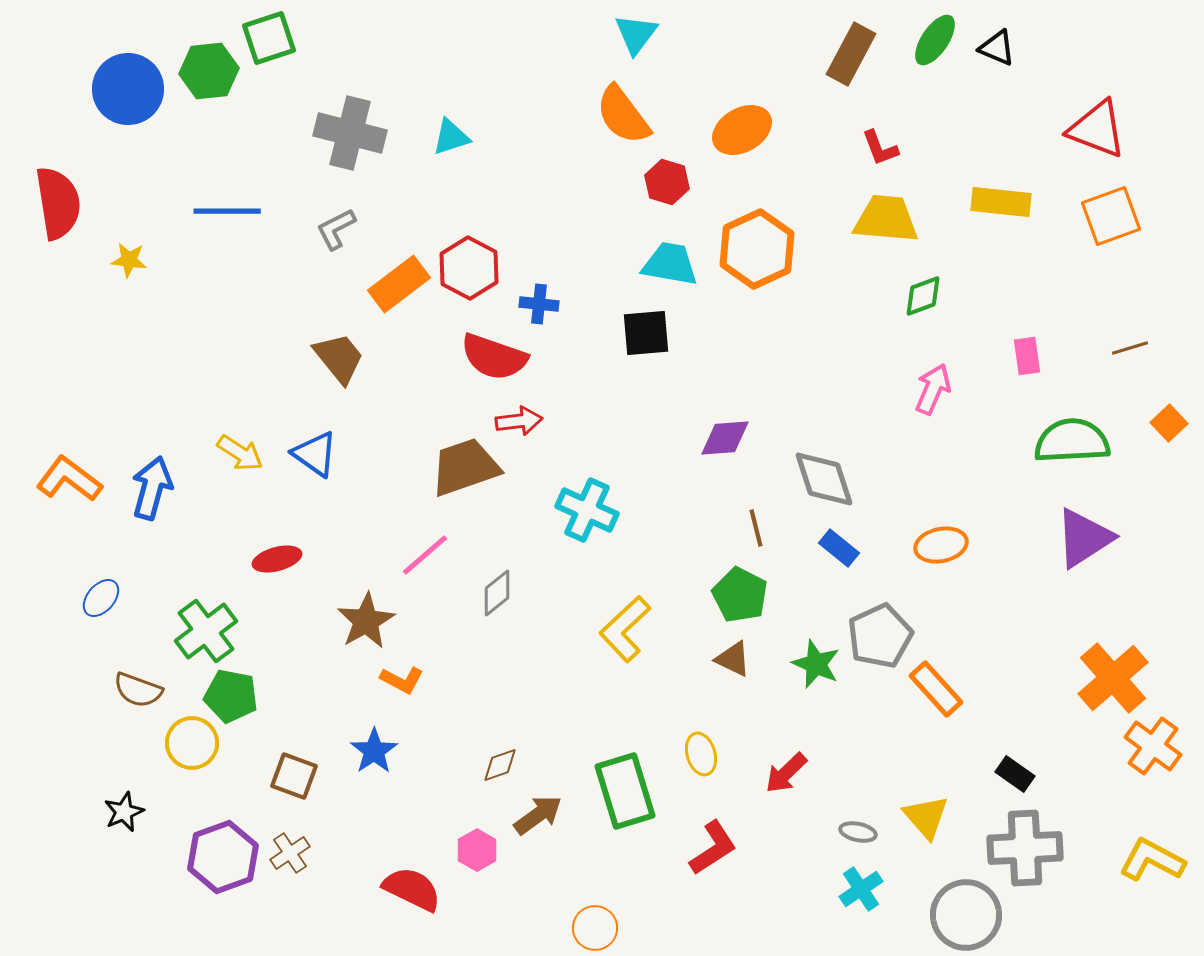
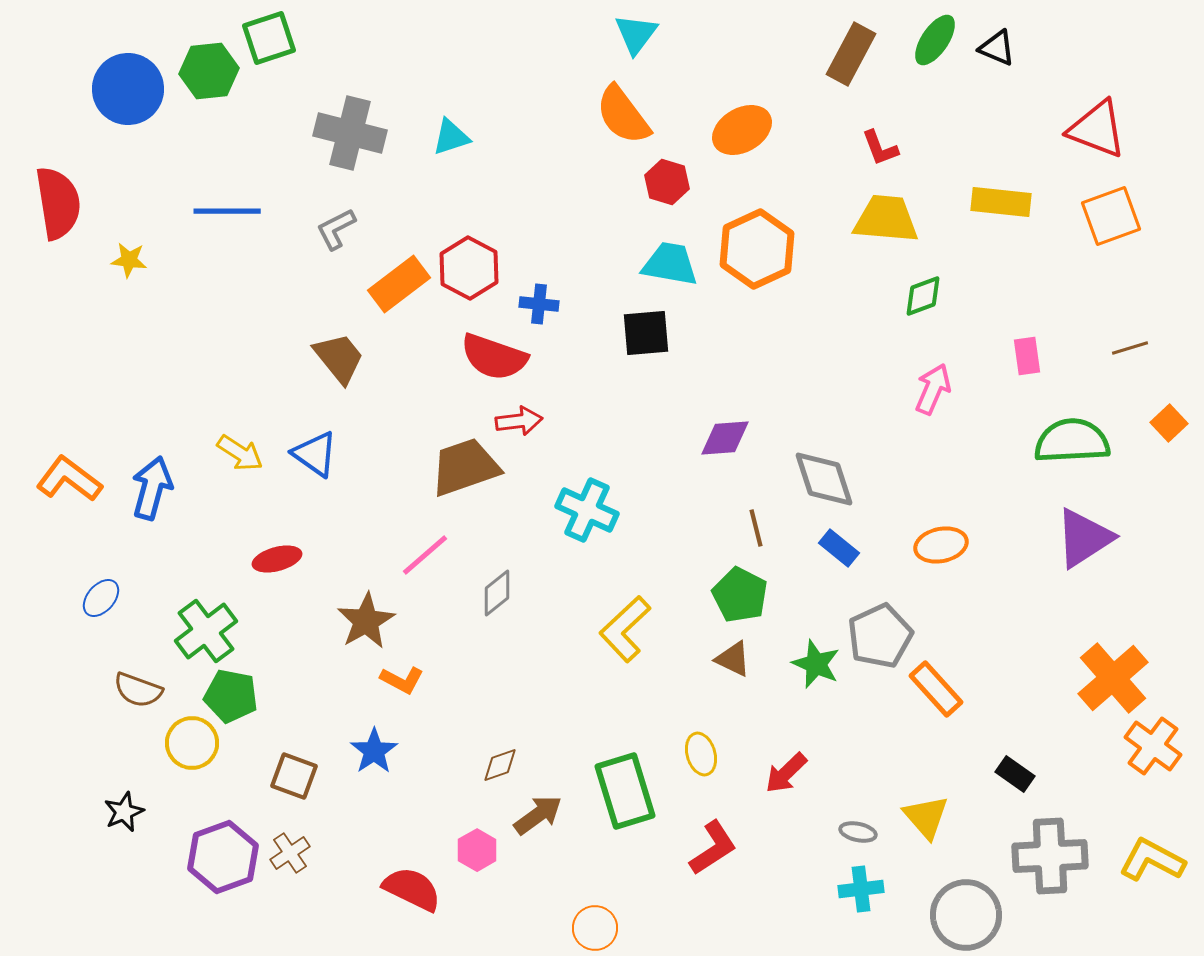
gray cross at (1025, 848): moved 25 px right, 8 px down
cyan cross at (861, 889): rotated 27 degrees clockwise
